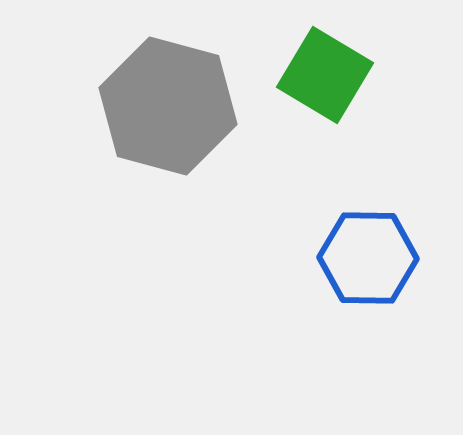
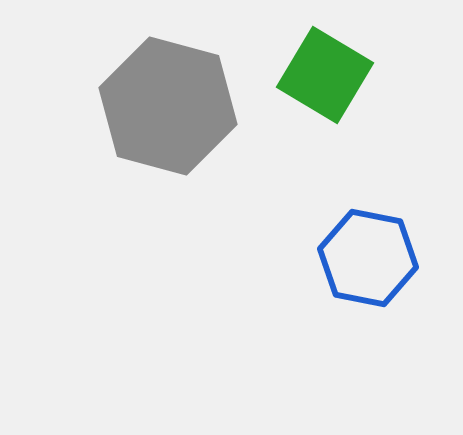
blue hexagon: rotated 10 degrees clockwise
